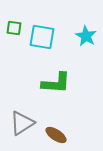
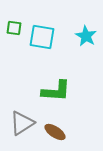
green L-shape: moved 8 px down
brown ellipse: moved 1 px left, 3 px up
